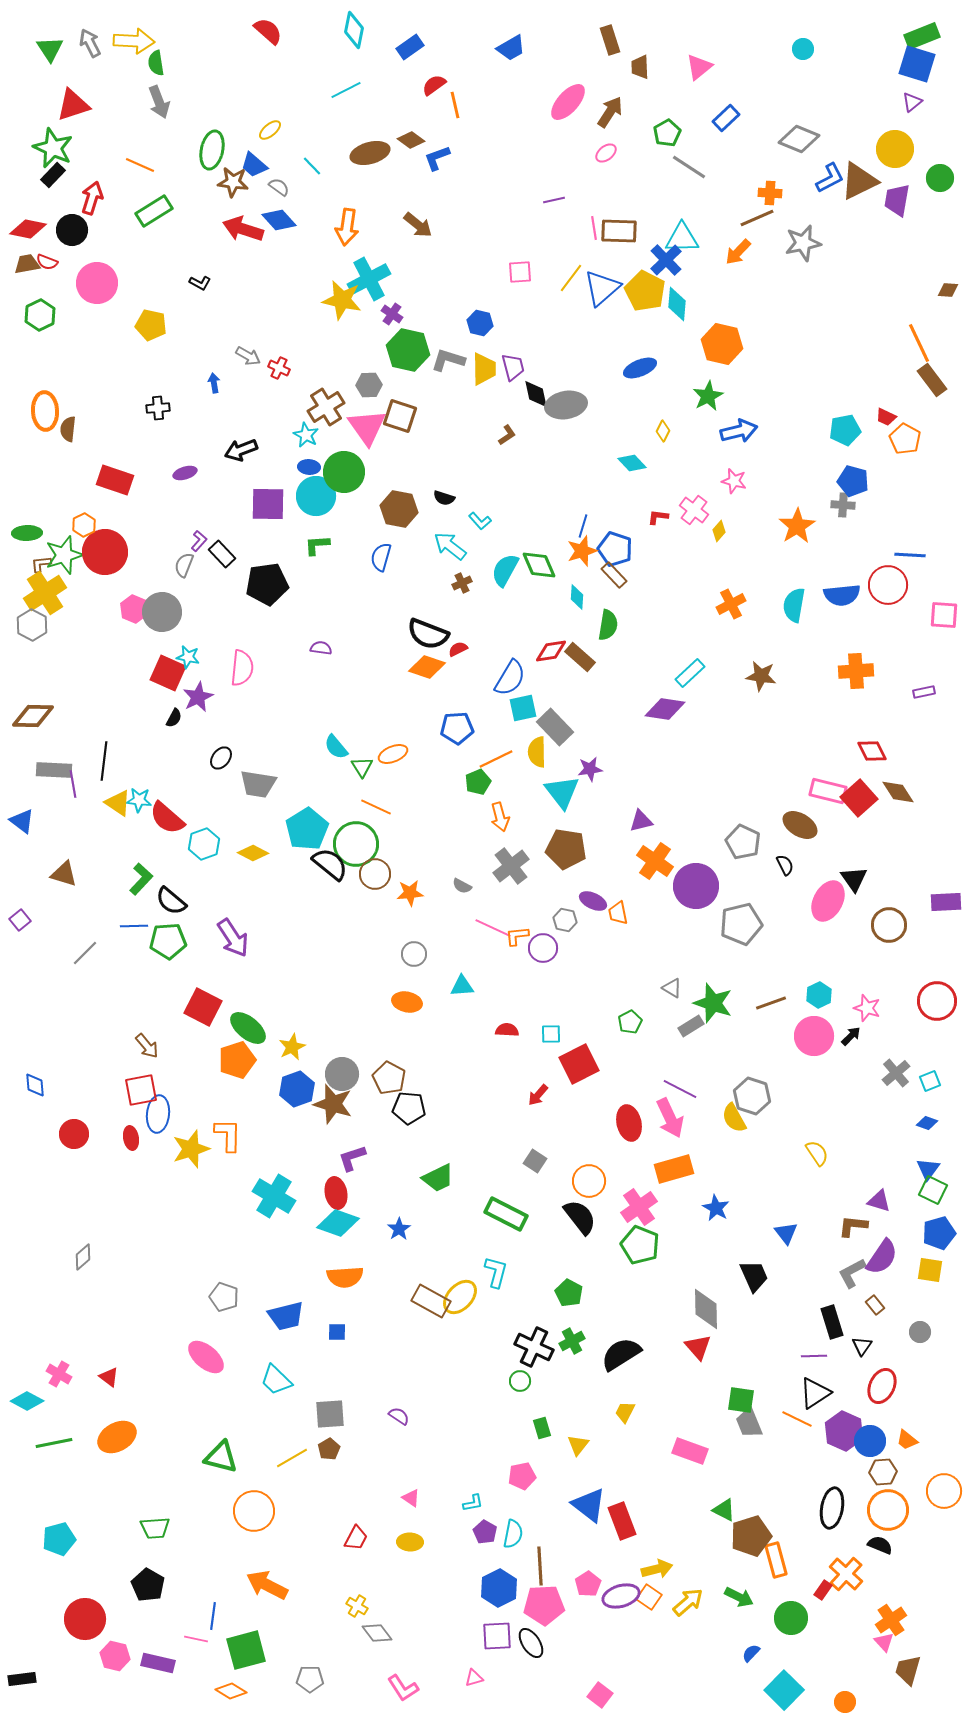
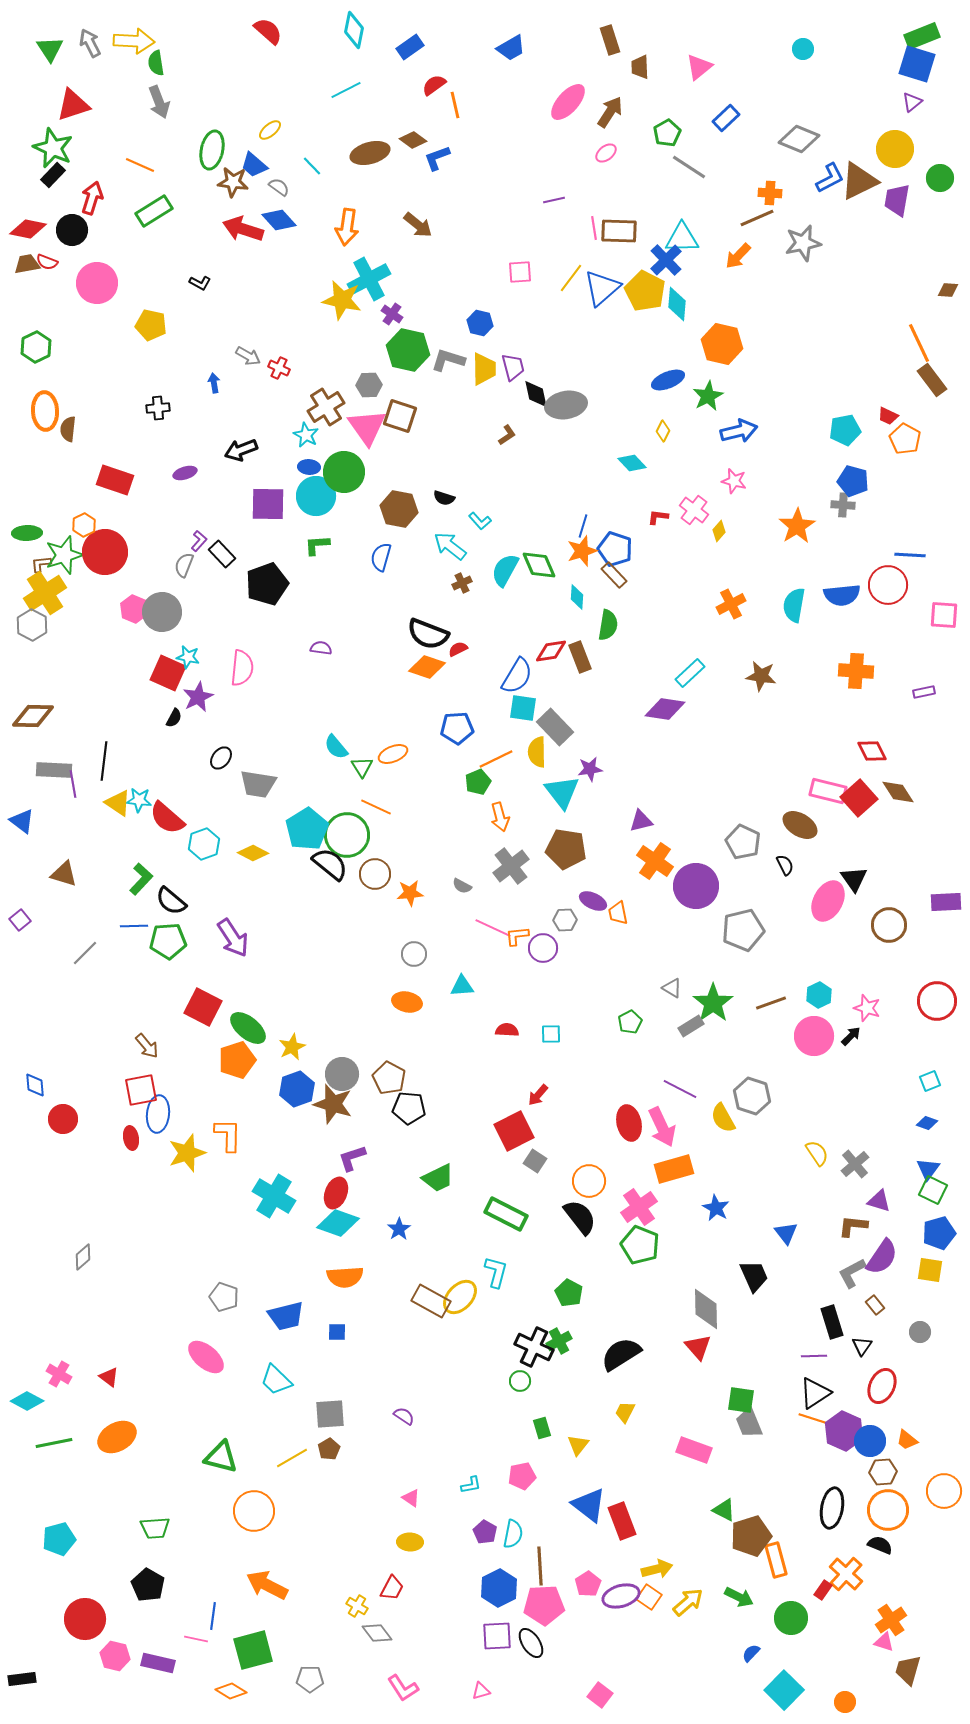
brown diamond at (411, 140): moved 2 px right
orange arrow at (738, 252): moved 4 px down
green hexagon at (40, 315): moved 4 px left, 32 px down
blue ellipse at (640, 368): moved 28 px right, 12 px down
red trapezoid at (886, 417): moved 2 px right, 1 px up
black pentagon at (267, 584): rotated 12 degrees counterclockwise
brown rectangle at (580, 657): rotated 28 degrees clockwise
orange cross at (856, 671): rotated 8 degrees clockwise
blue semicircle at (510, 678): moved 7 px right, 2 px up
cyan square at (523, 708): rotated 20 degrees clockwise
green circle at (356, 844): moved 9 px left, 9 px up
gray hexagon at (565, 920): rotated 15 degrees counterclockwise
gray pentagon at (741, 924): moved 2 px right, 6 px down
green star at (713, 1003): rotated 18 degrees clockwise
red square at (579, 1064): moved 65 px left, 67 px down
gray cross at (896, 1073): moved 41 px left, 91 px down
pink arrow at (670, 1118): moved 8 px left, 9 px down
yellow semicircle at (734, 1118): moved 11 px left
red circle at (74, 1134): moved 11 px left, 15 px up
yellow star at (191, 1149): moved 4 px left, 4 px down
red ellipse at (336, 1193): rotated 32 degrees clockwise
green cross at (572, 1341): moved 13 px left
purple semicircle at (399, 1416): moved 5 px right
orange line at (797, 1419): moved 17 px right; rotated 8 degrees counterclockwise
pink rectangle at (690, 1451): moved 4 px right, 1 px up
cyan L-shape at (473, 1503): moved 2 px left, 18 px up
red trapezoid at (356, 1538): moved 36 px right, 50 px down
pink triangle at (884, 1642): rotated 30 degrees counterclockwise
green square at (246, 1650): moved 7 px right
pink triangle at (474, 1678): moved 7 px right, 13 px down
